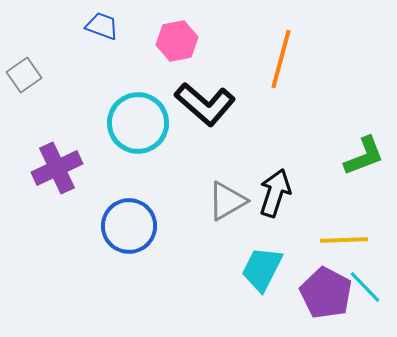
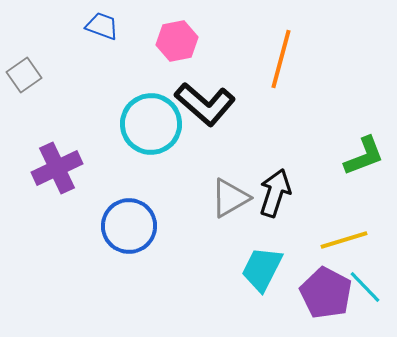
cyan circle: moved 13 px right, 1 px down
gray triangle: moved 3 px right, 3 px up
yellow line: rotated 15 degrees counterclockwise
